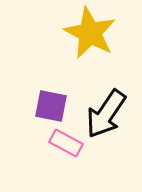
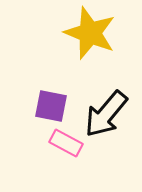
yellow star: rotated 6 degrees counterclockwise
black arrow: rotated 6 degrees clockwise
